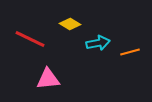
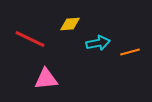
yellow diamond: rotated 35 degrees counterclockwise
pink triangle: moved 2 px left
